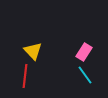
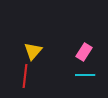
yellow triangle: rotated 24 degrees clockwise
cyan line: rotated 54 degrees counterclockwise
